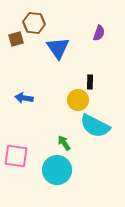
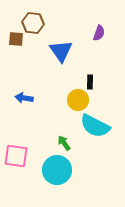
brown hexagon: moved 1 px left
brown square: rotated 21 degrees clockwise
blue triangle: moved 3 px right, 3 px down
